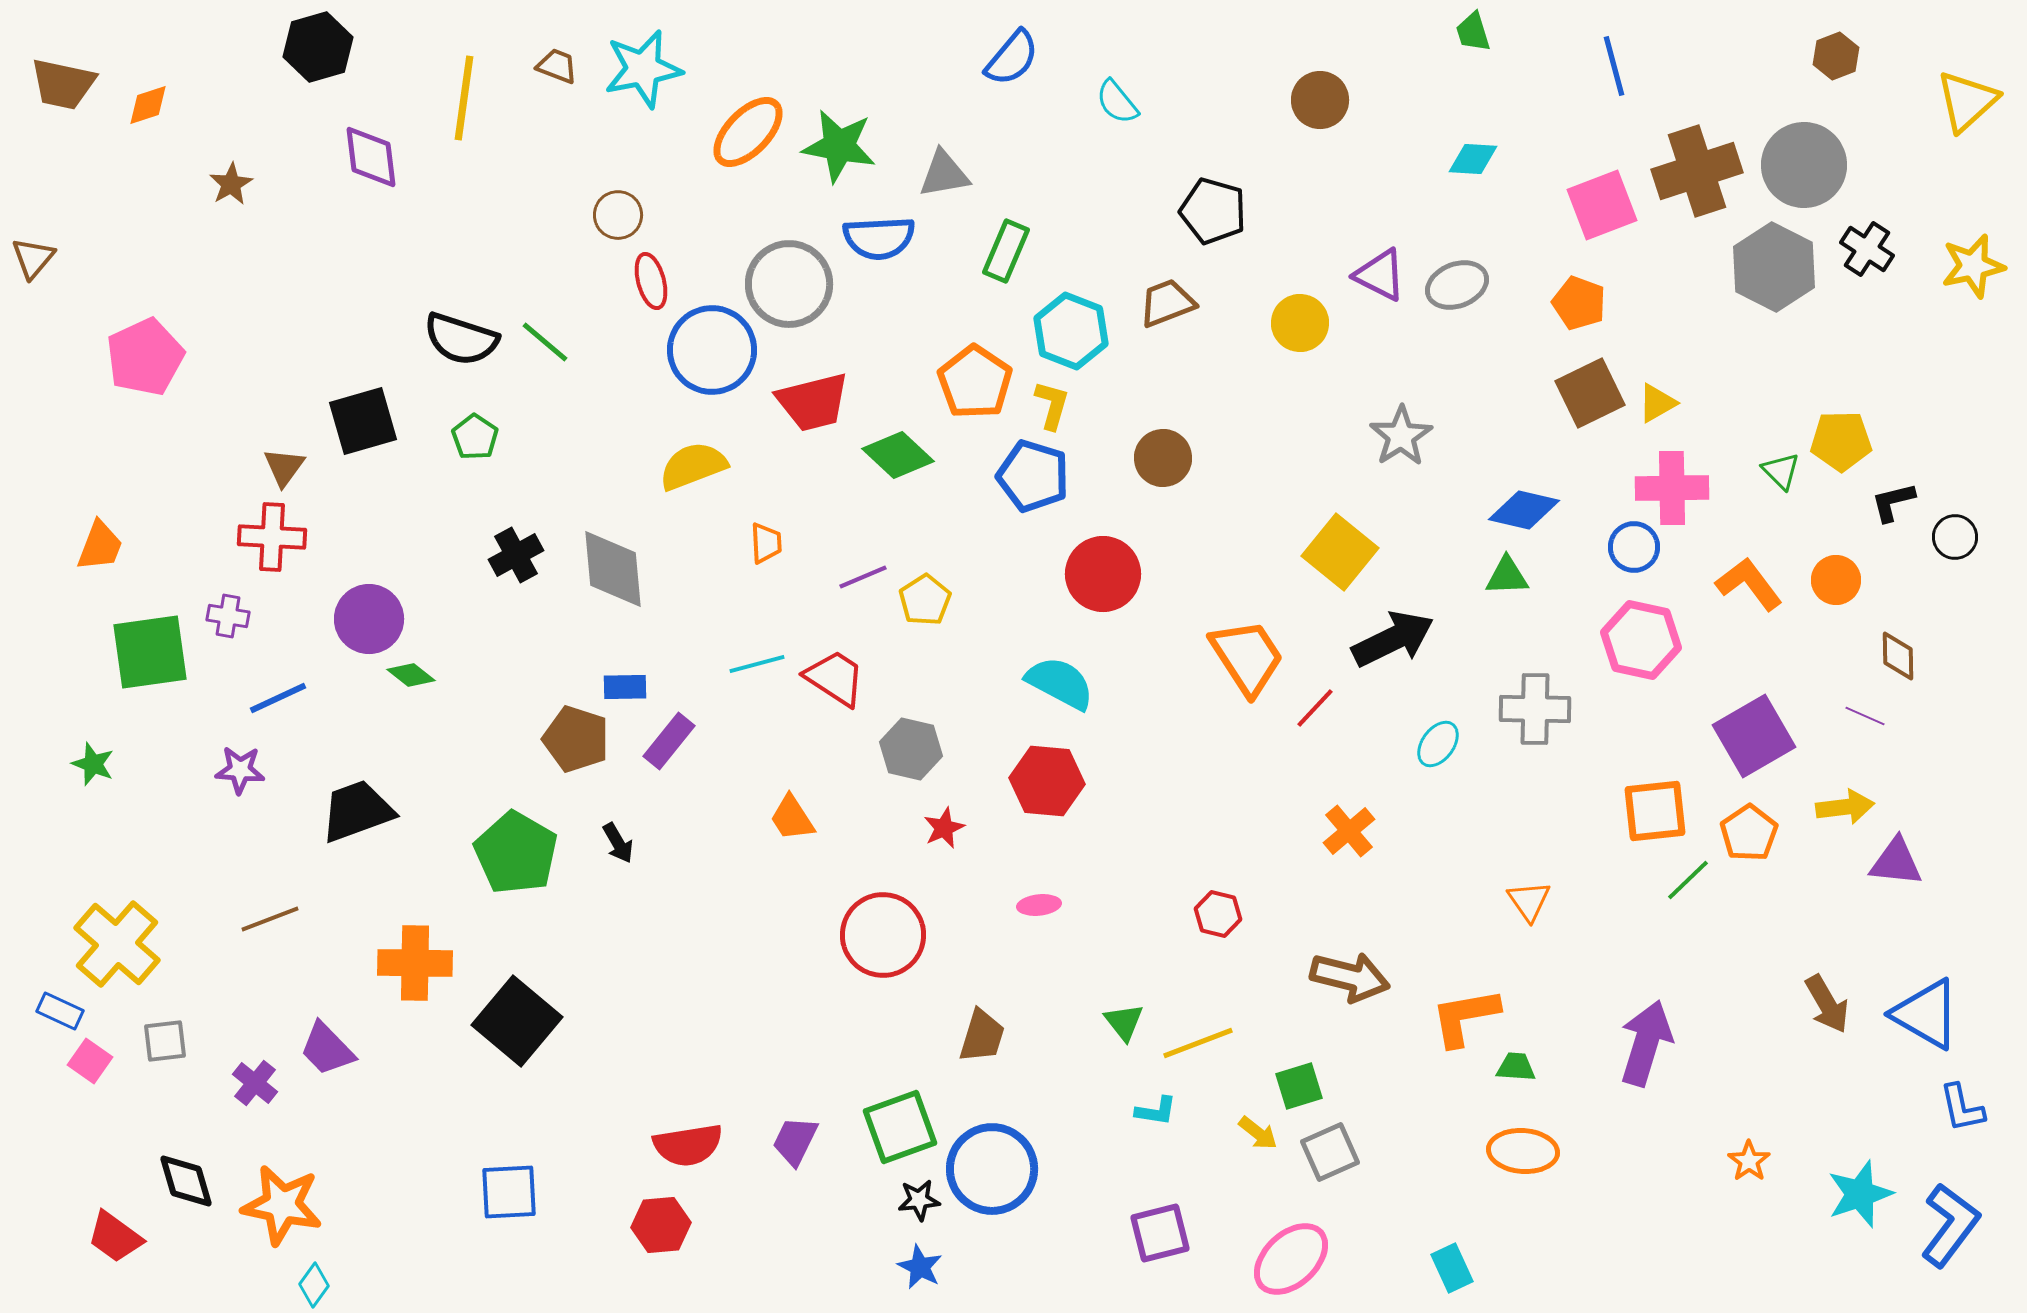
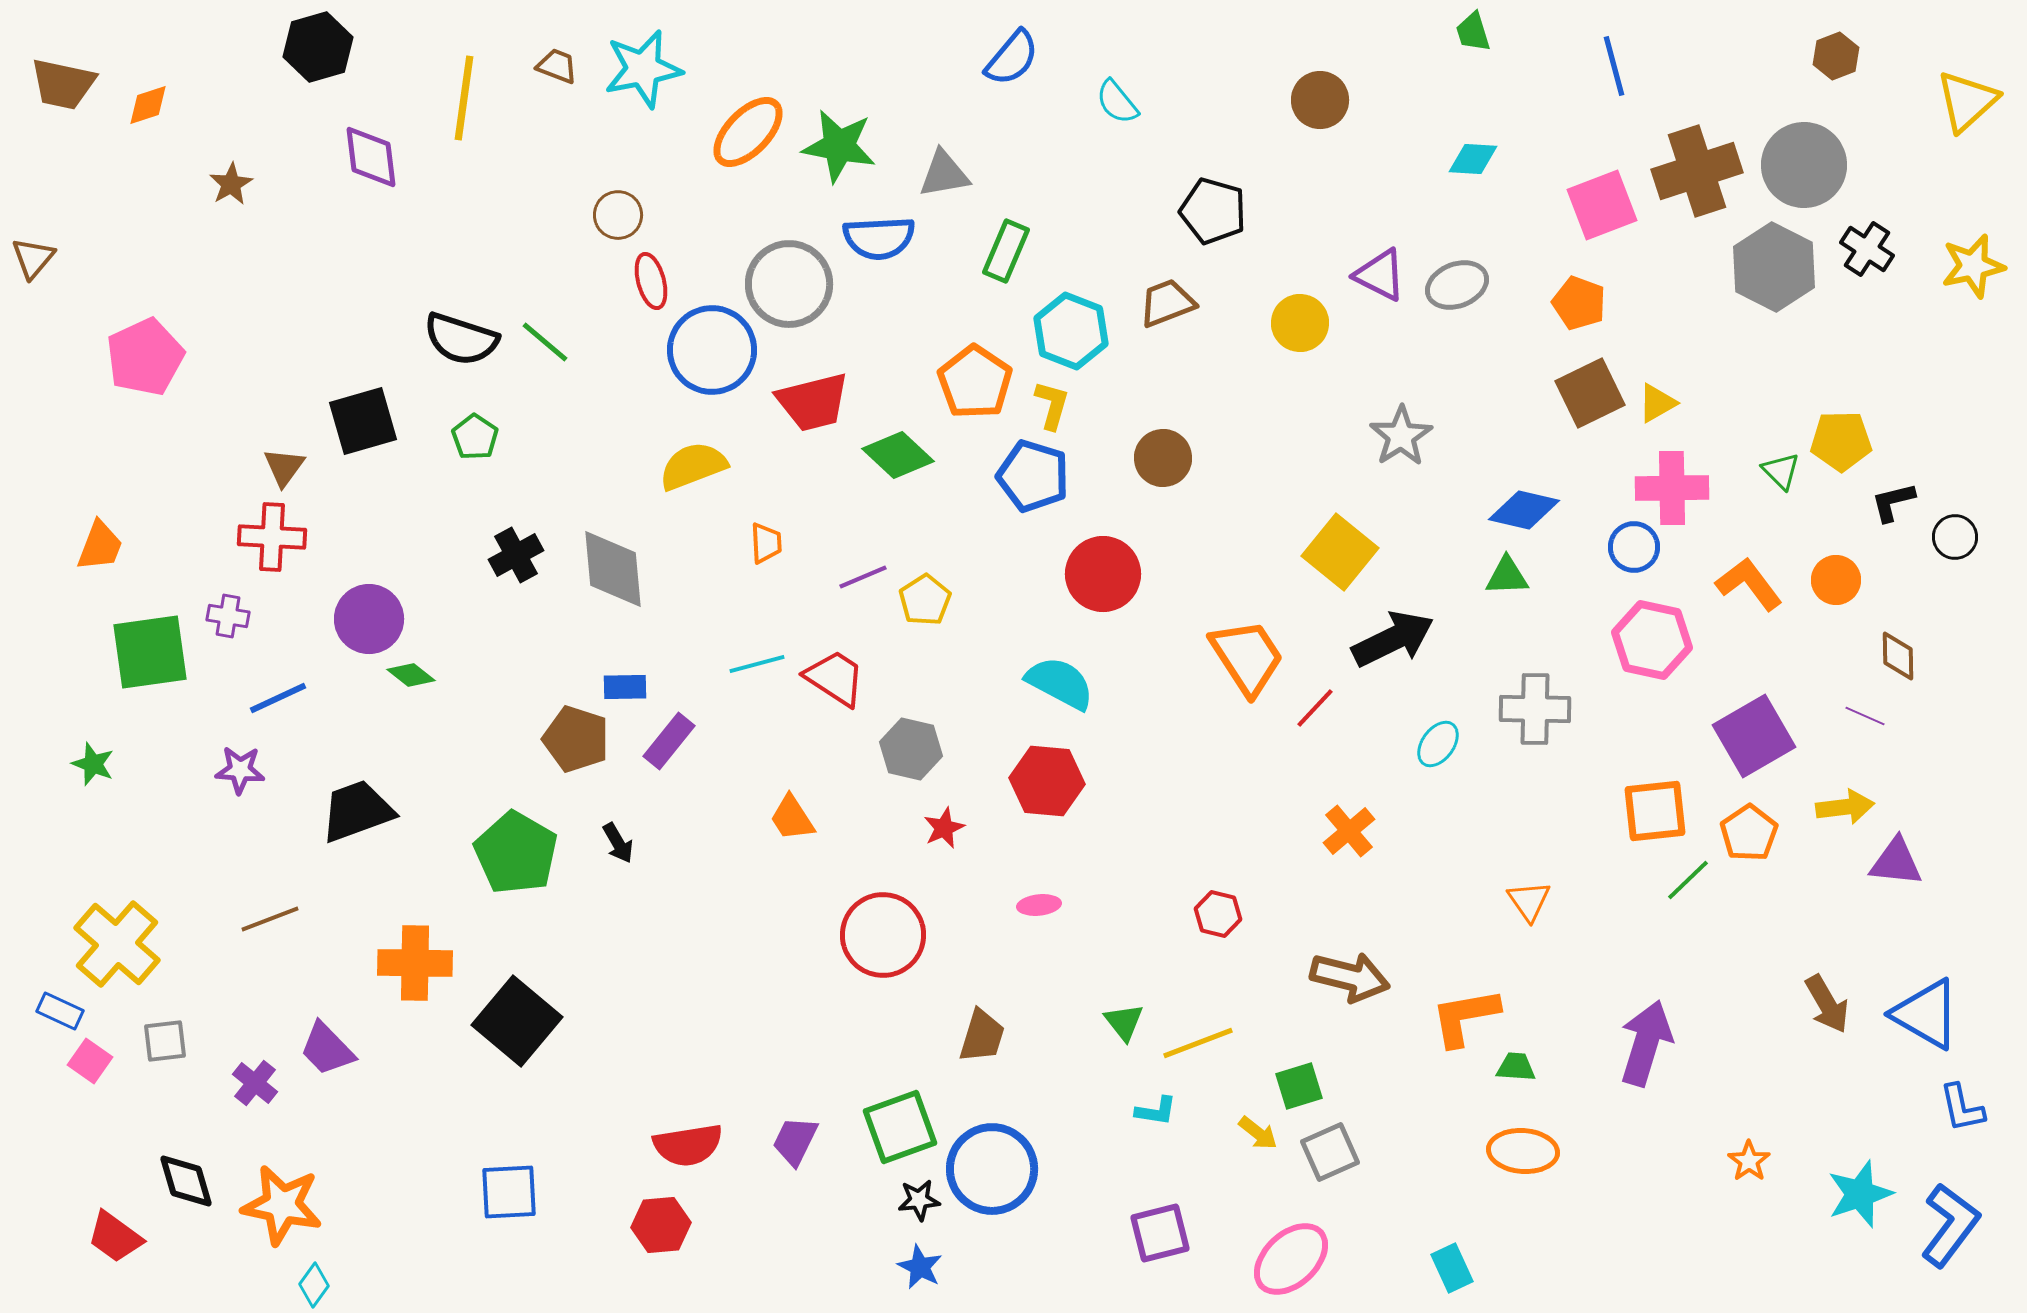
pink hexagon at (1641, 640): moved 11 px right
